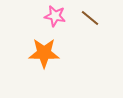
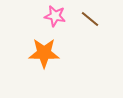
brown line: moved 1 px down
